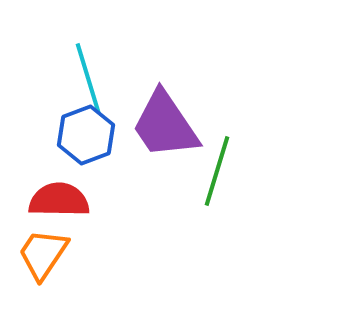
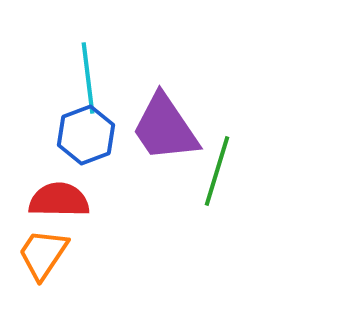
cyan line: rotated 10 degrees clockwise
purple trapezoid: moved 3 px down
